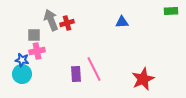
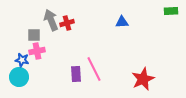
cyan circle: moved 3 px left, 3 px down
